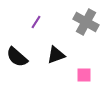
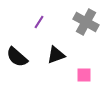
purple line: moved 3 px right
